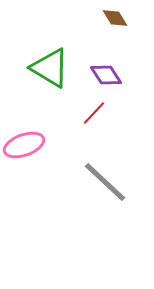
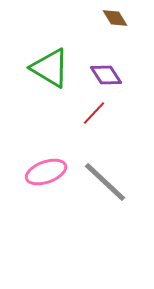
pink ellipse: moved 22 px right, 27 px down
